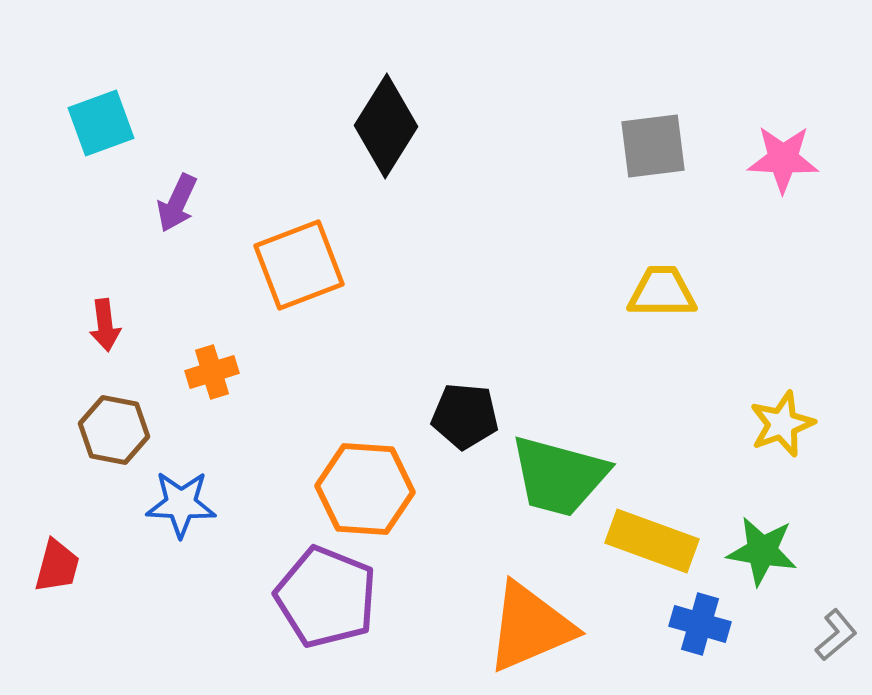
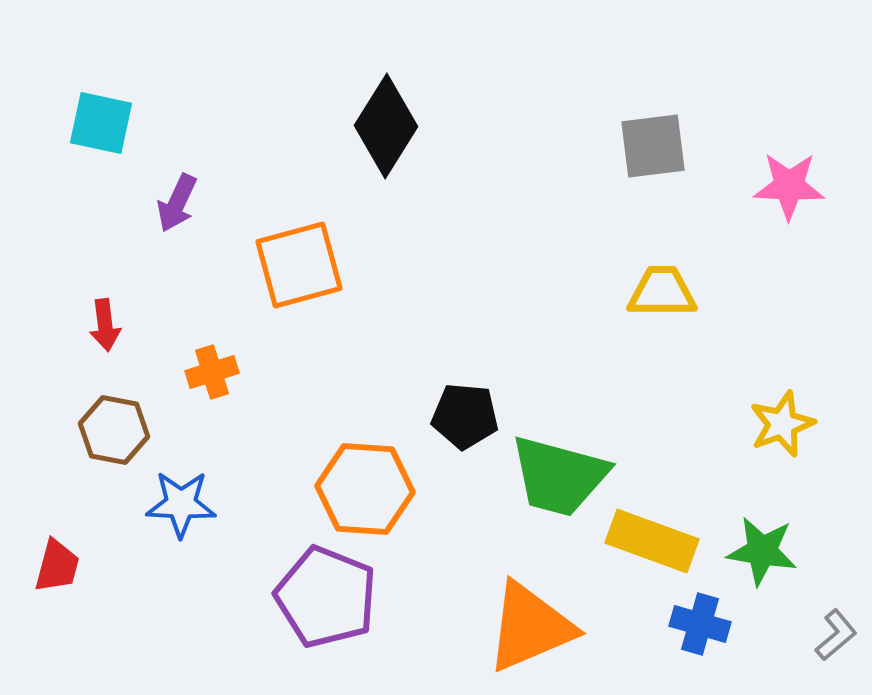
cyan square: rotated 32 degrees clockwise
pink star: moved 6 px right, 27 px down
orange square: rotated 6 degrees clockwise
